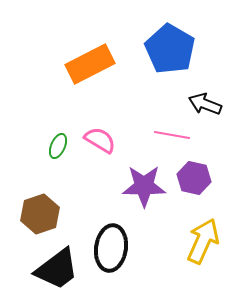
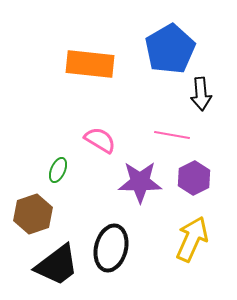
blue pentagon: rotated 12 degrees clockwise
orange rectangle: rotated 33 degrees clockwise
black arrow: moved 4 px left, 10 px up; rotated 116 degrees counterclockwise
green ellipse: moved 24 px down
purple hexagon: rotated 20 degrees clockwise
purple star: moved 4 px left, 4 px up
brown hexagon: moved 7 px left
yellow arrow: moved 11 px left, 2 px up
black ellipse: rotated 6 degrees clockwise
black trapezoid: moved 4 px up
